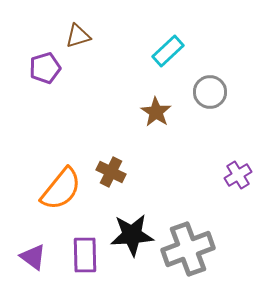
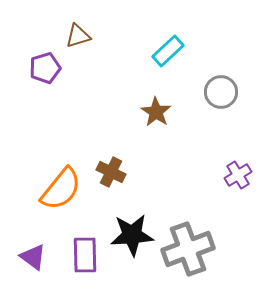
gray circle: moved 11 px right
